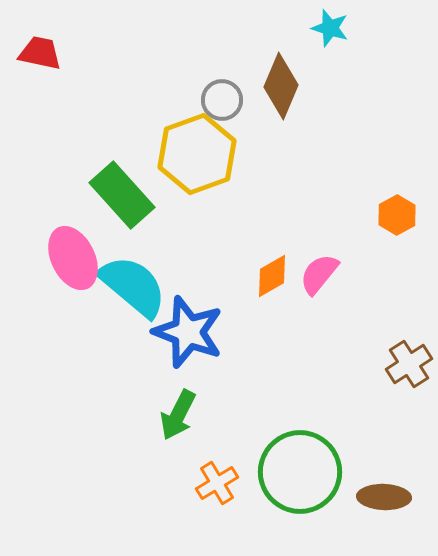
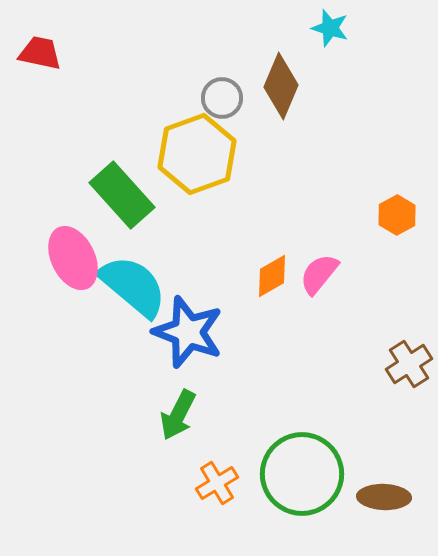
gray circle: moved 2 px up
green circle: moved 2 px right, 2 px down
